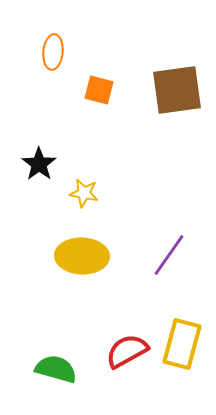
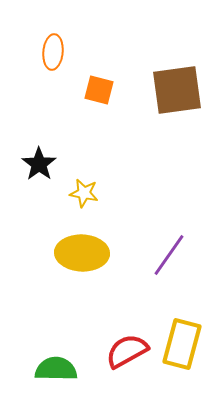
yellow ellipse: moved 3 px up
green semicircle: rotated 15 degrees counterclockwise
